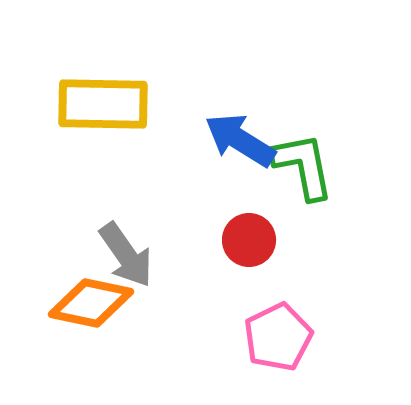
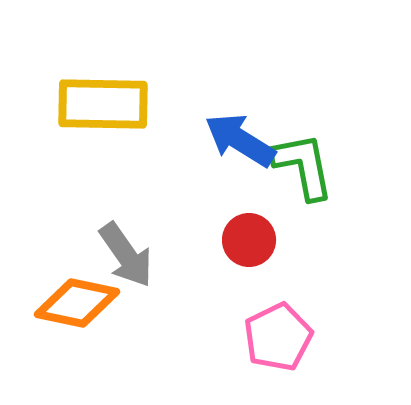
orange diamond: moved 14 px left
